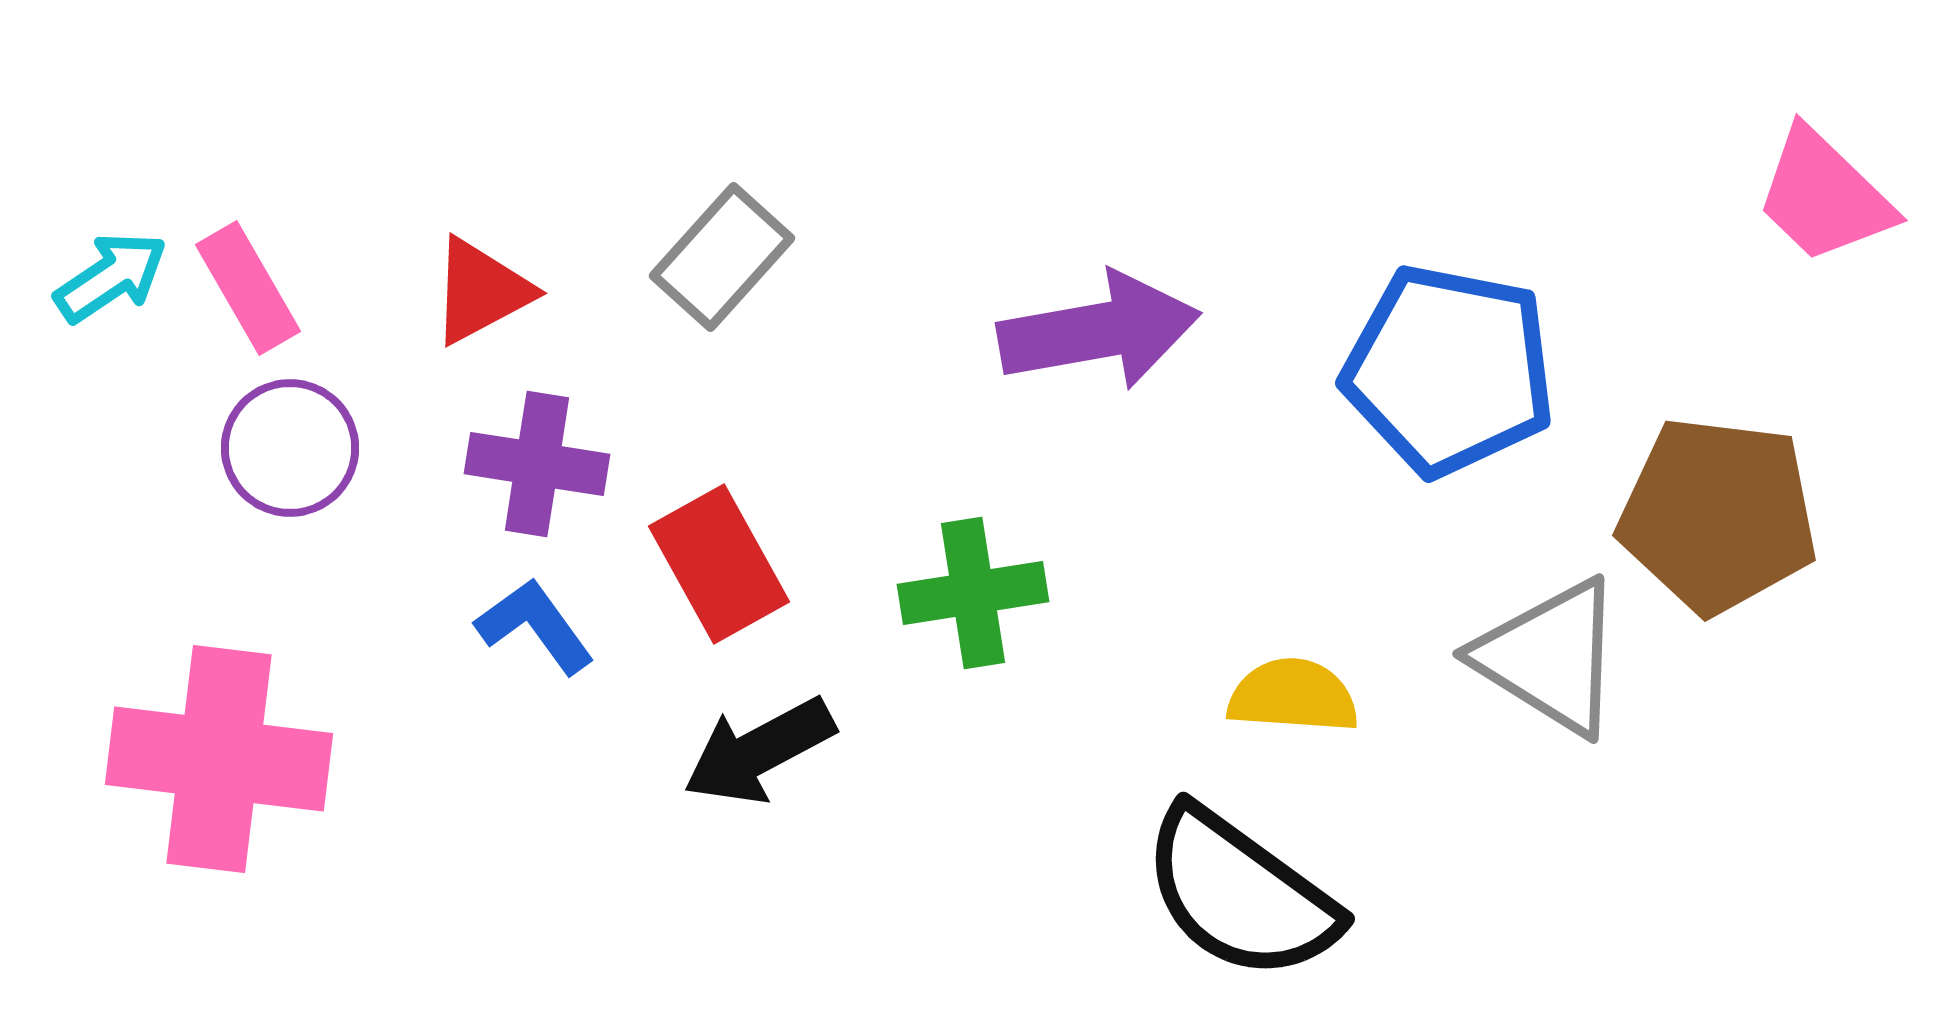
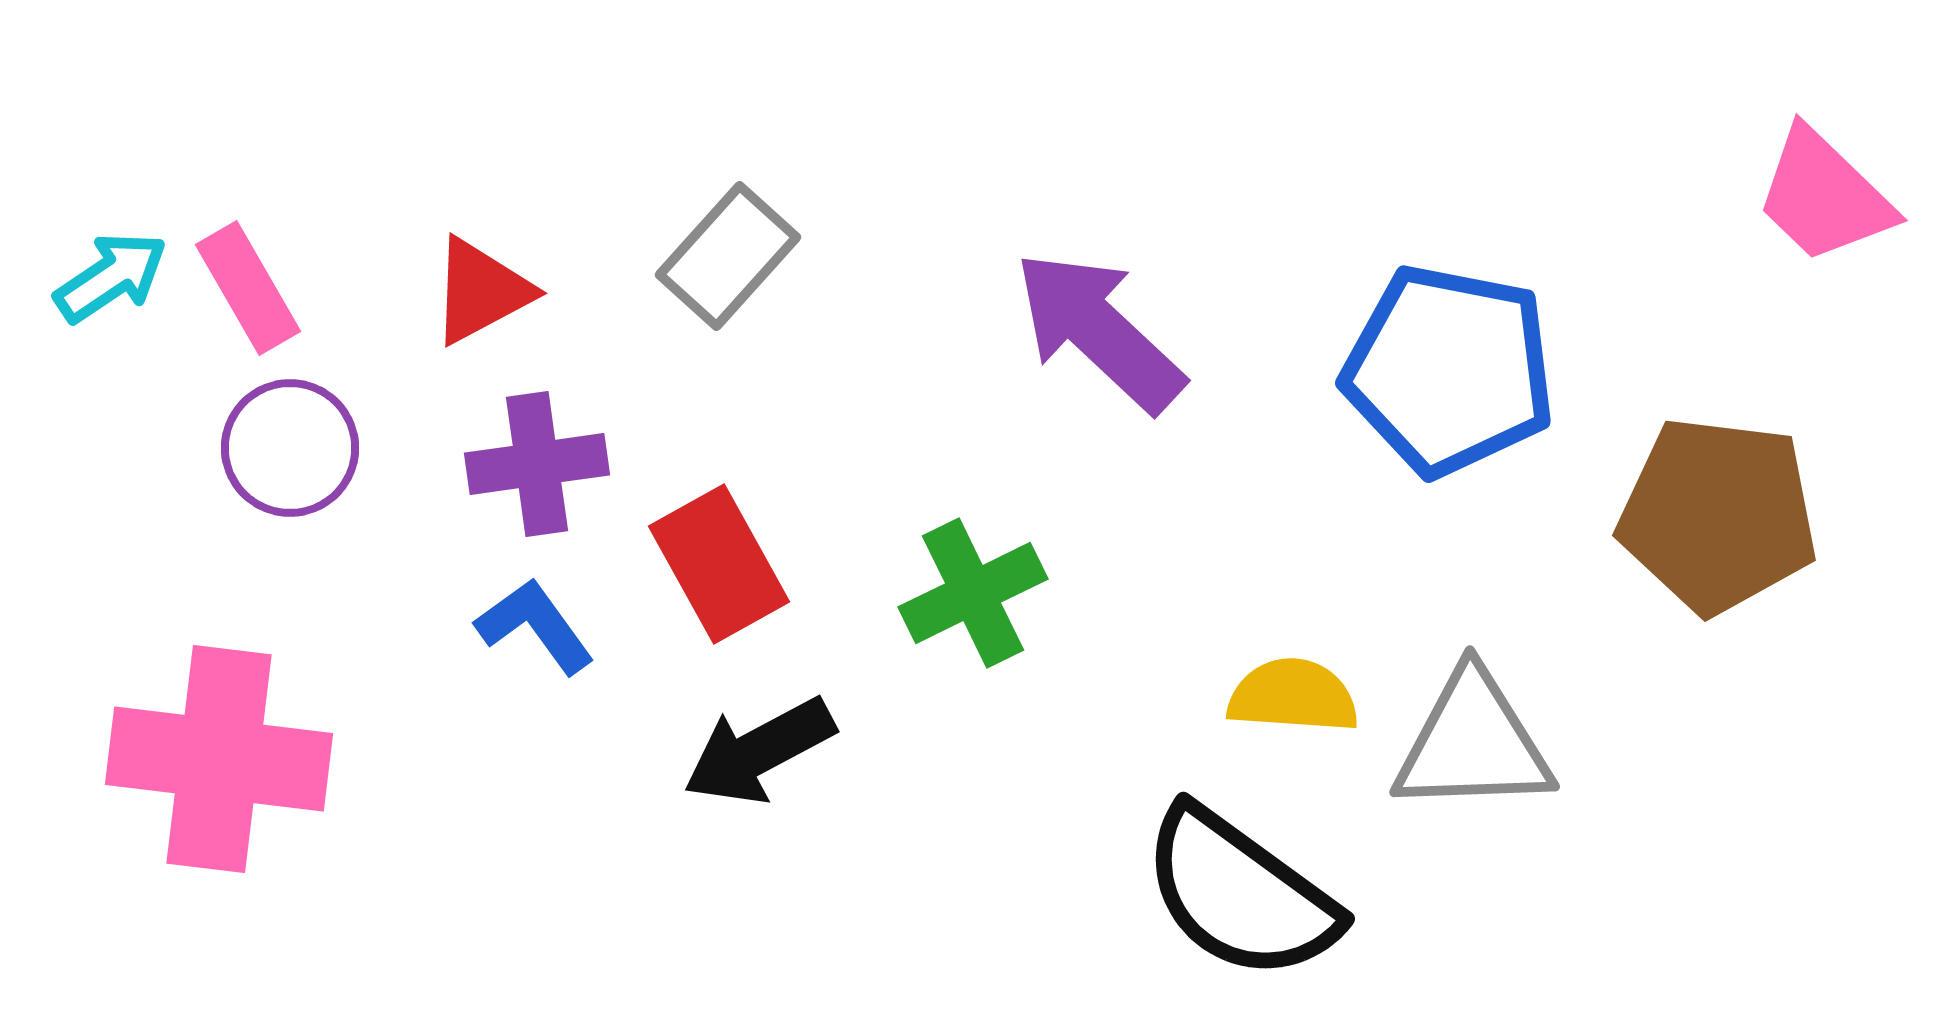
gray rectangle: moved 6 px right, 1 px up
purple arrow: rotated 127 degrees counterclockwise
purple cross: rotated 17 degrees counterclockwise
green cross: rotated 17 degrees counterclockwise
gray triangle: moved 77 px left, 86 px down; rotated 34 degrees counterclockwise
